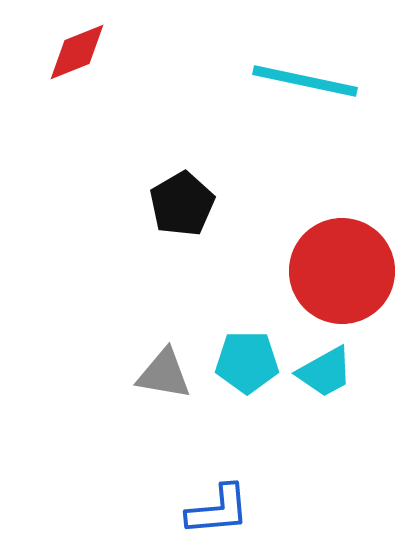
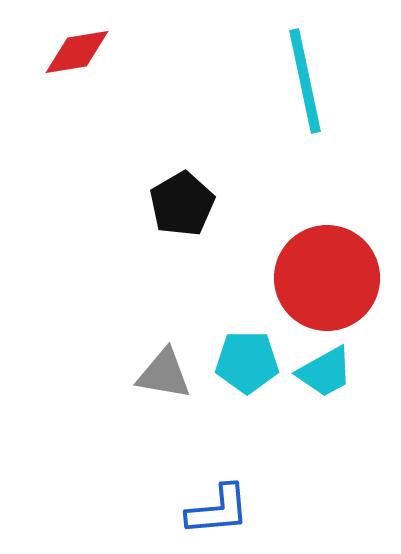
red diamond: rotated 12 degrees clockwise
cyan line: rotated 66 degrees clockwise
red circle: moved 15 px left, 7 px down
